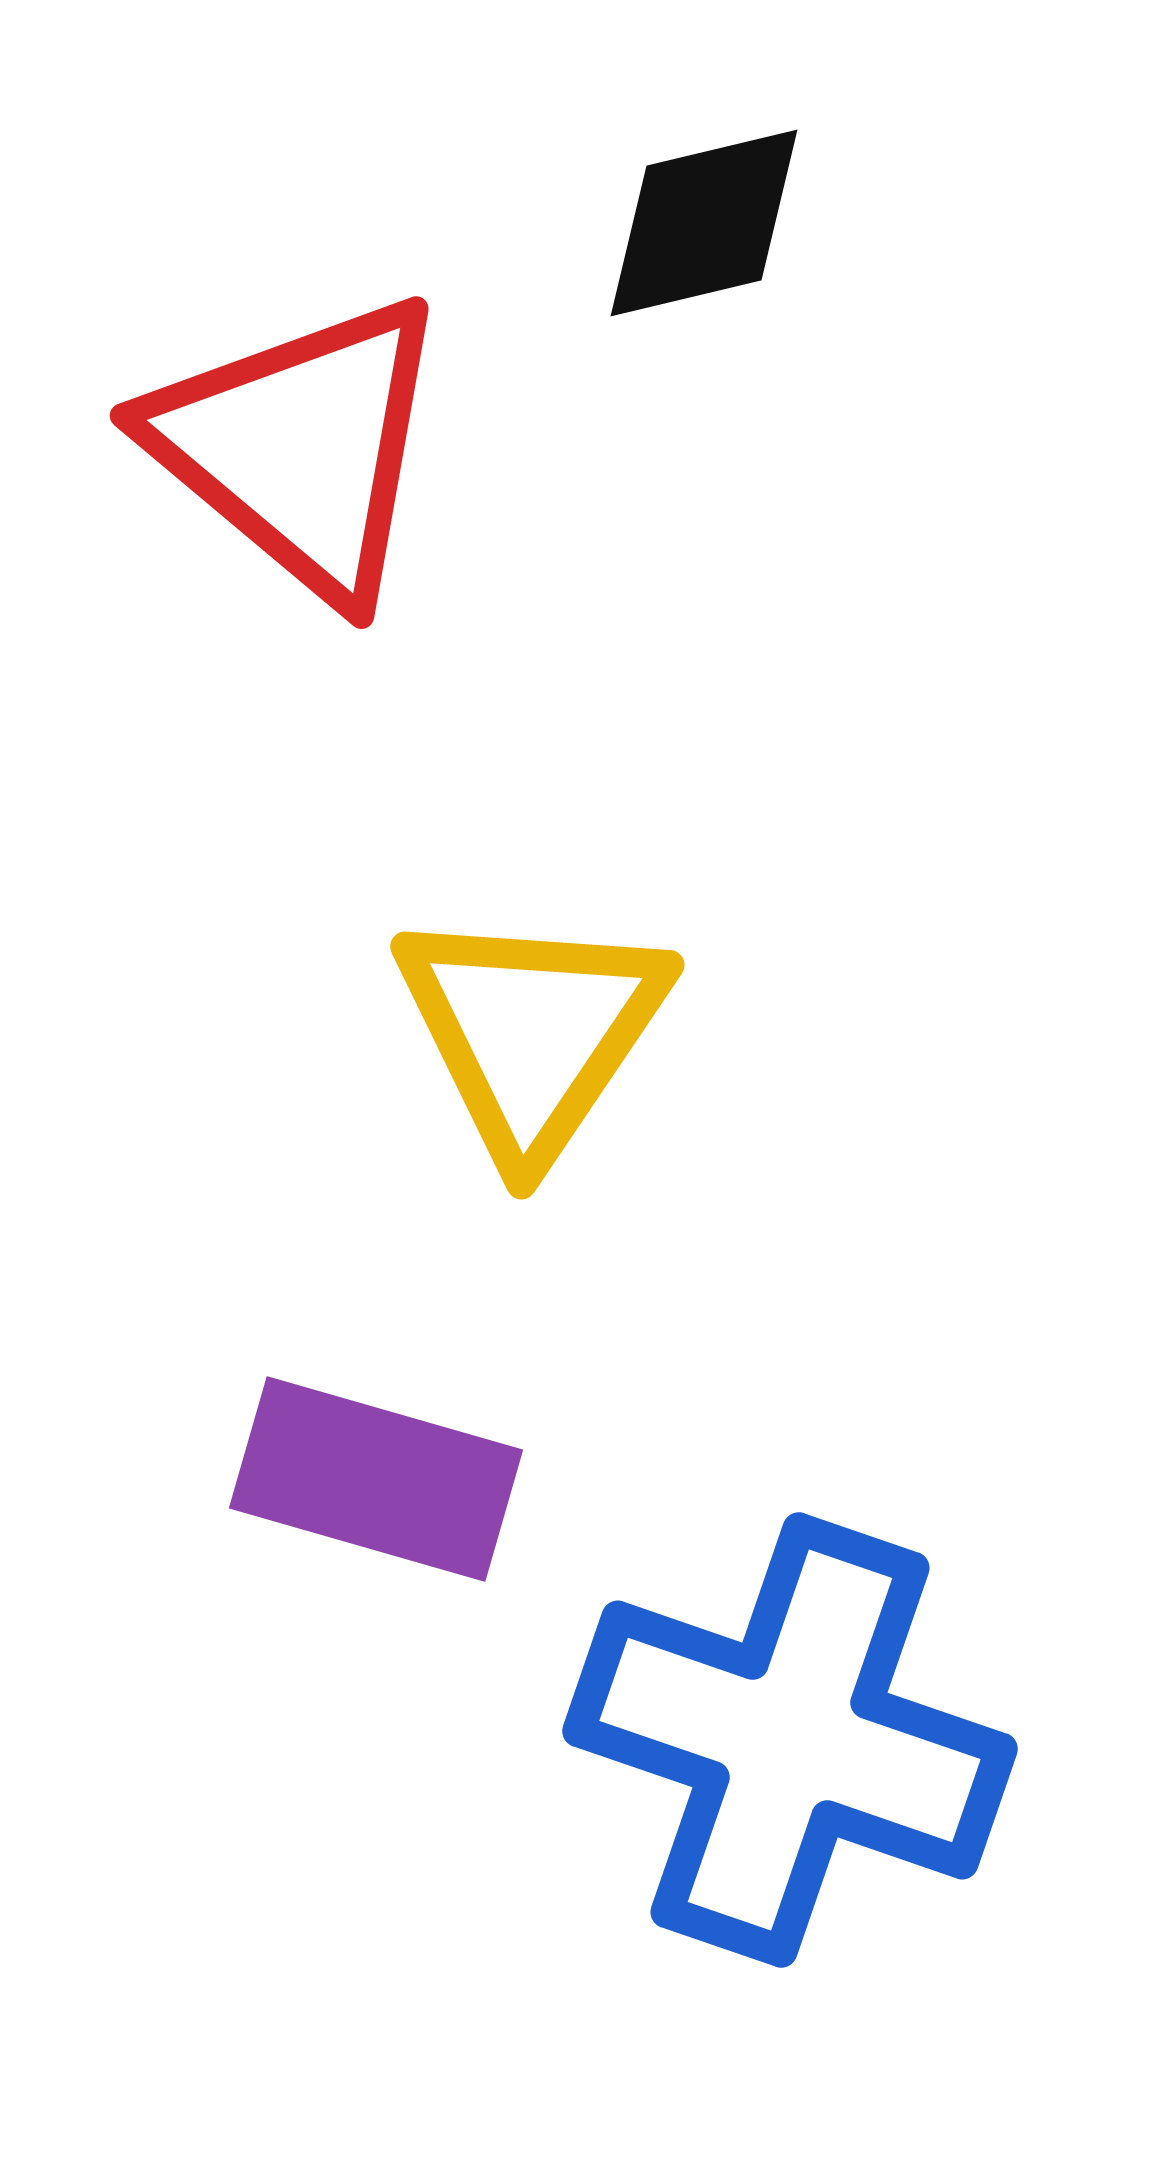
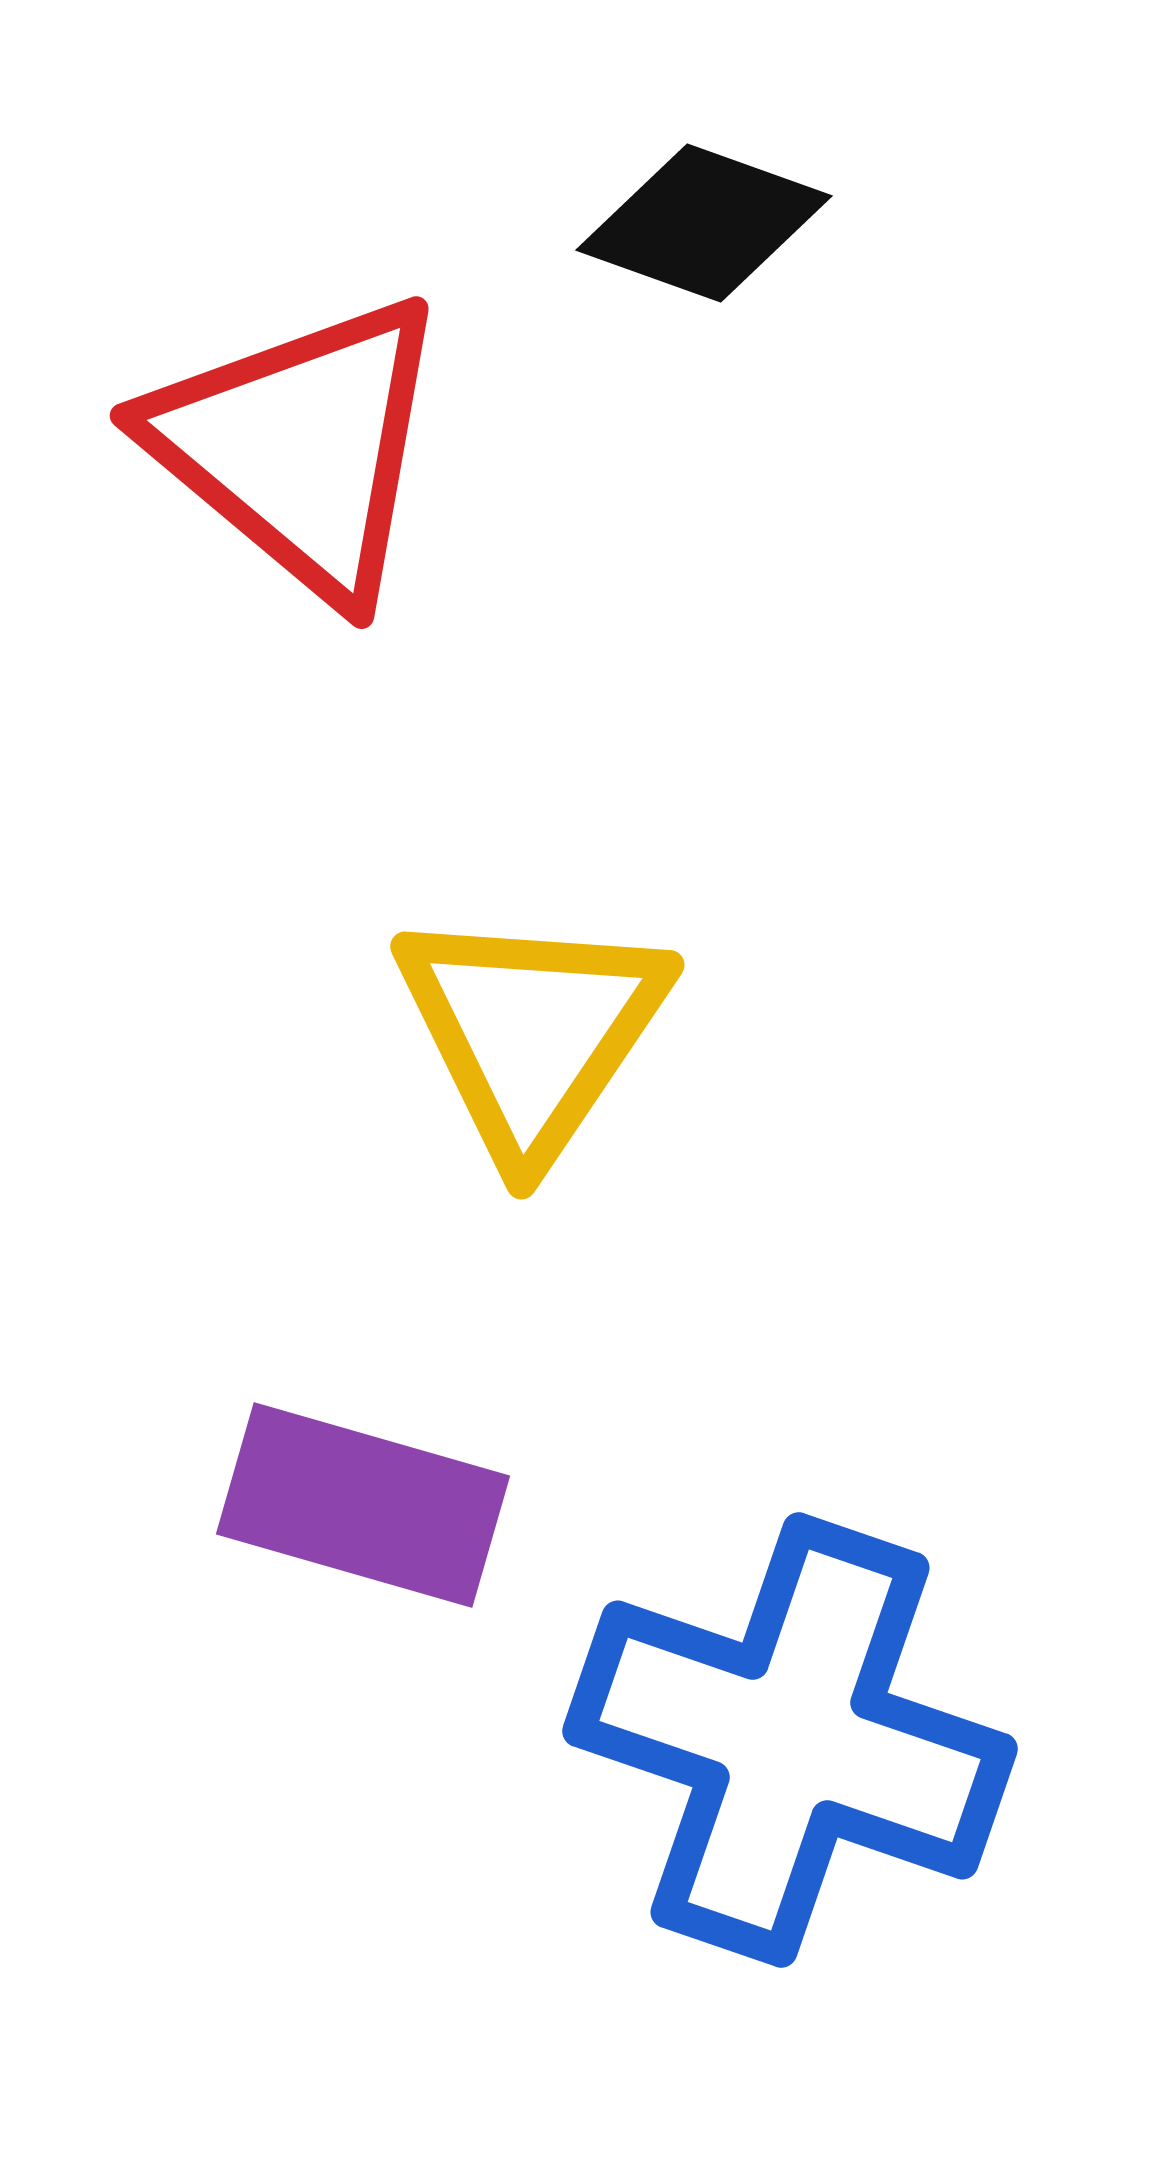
black diamond: rotated 33 degrees clockwise
purple rectangle: moved 13 px left, 26 px down
